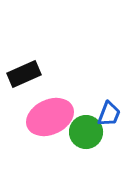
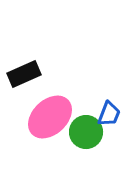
pink ellipse: rotated 18 degrees counterclockwise
